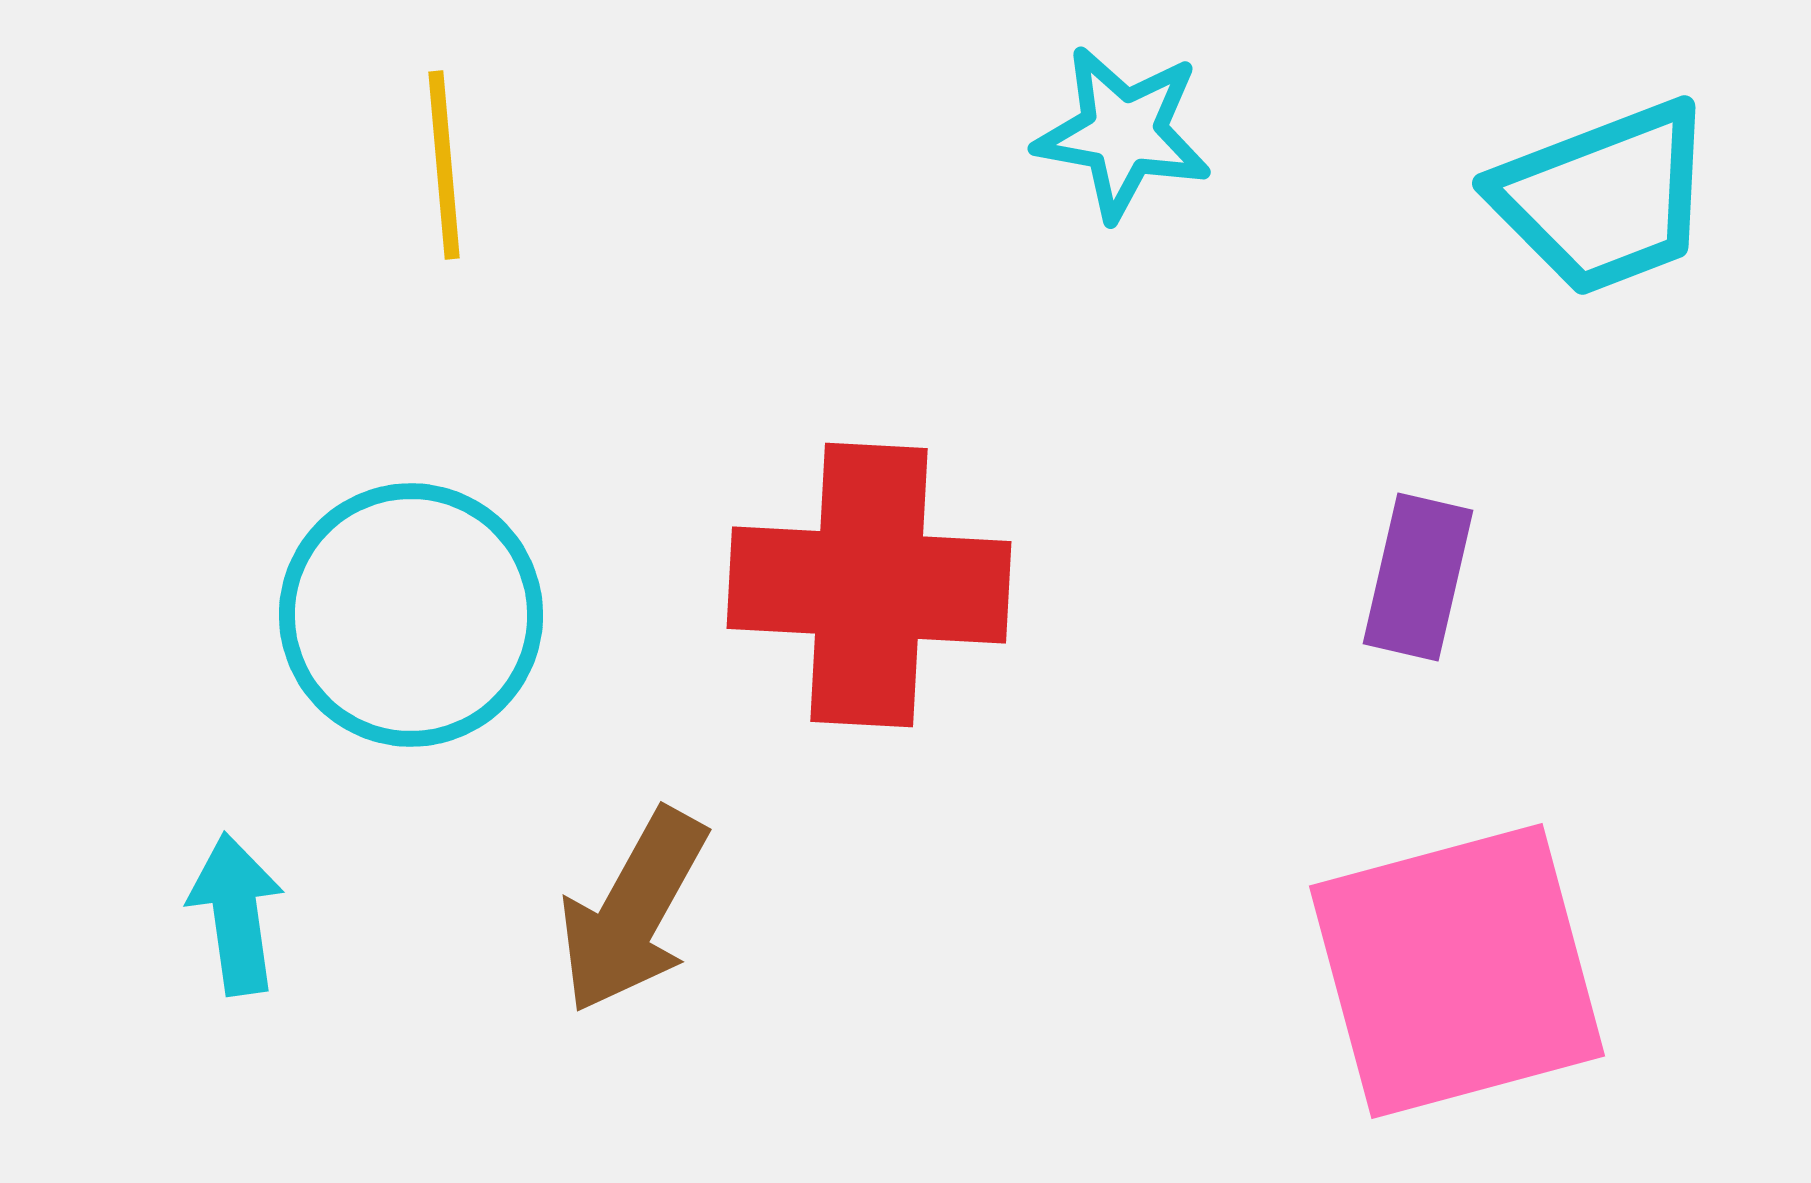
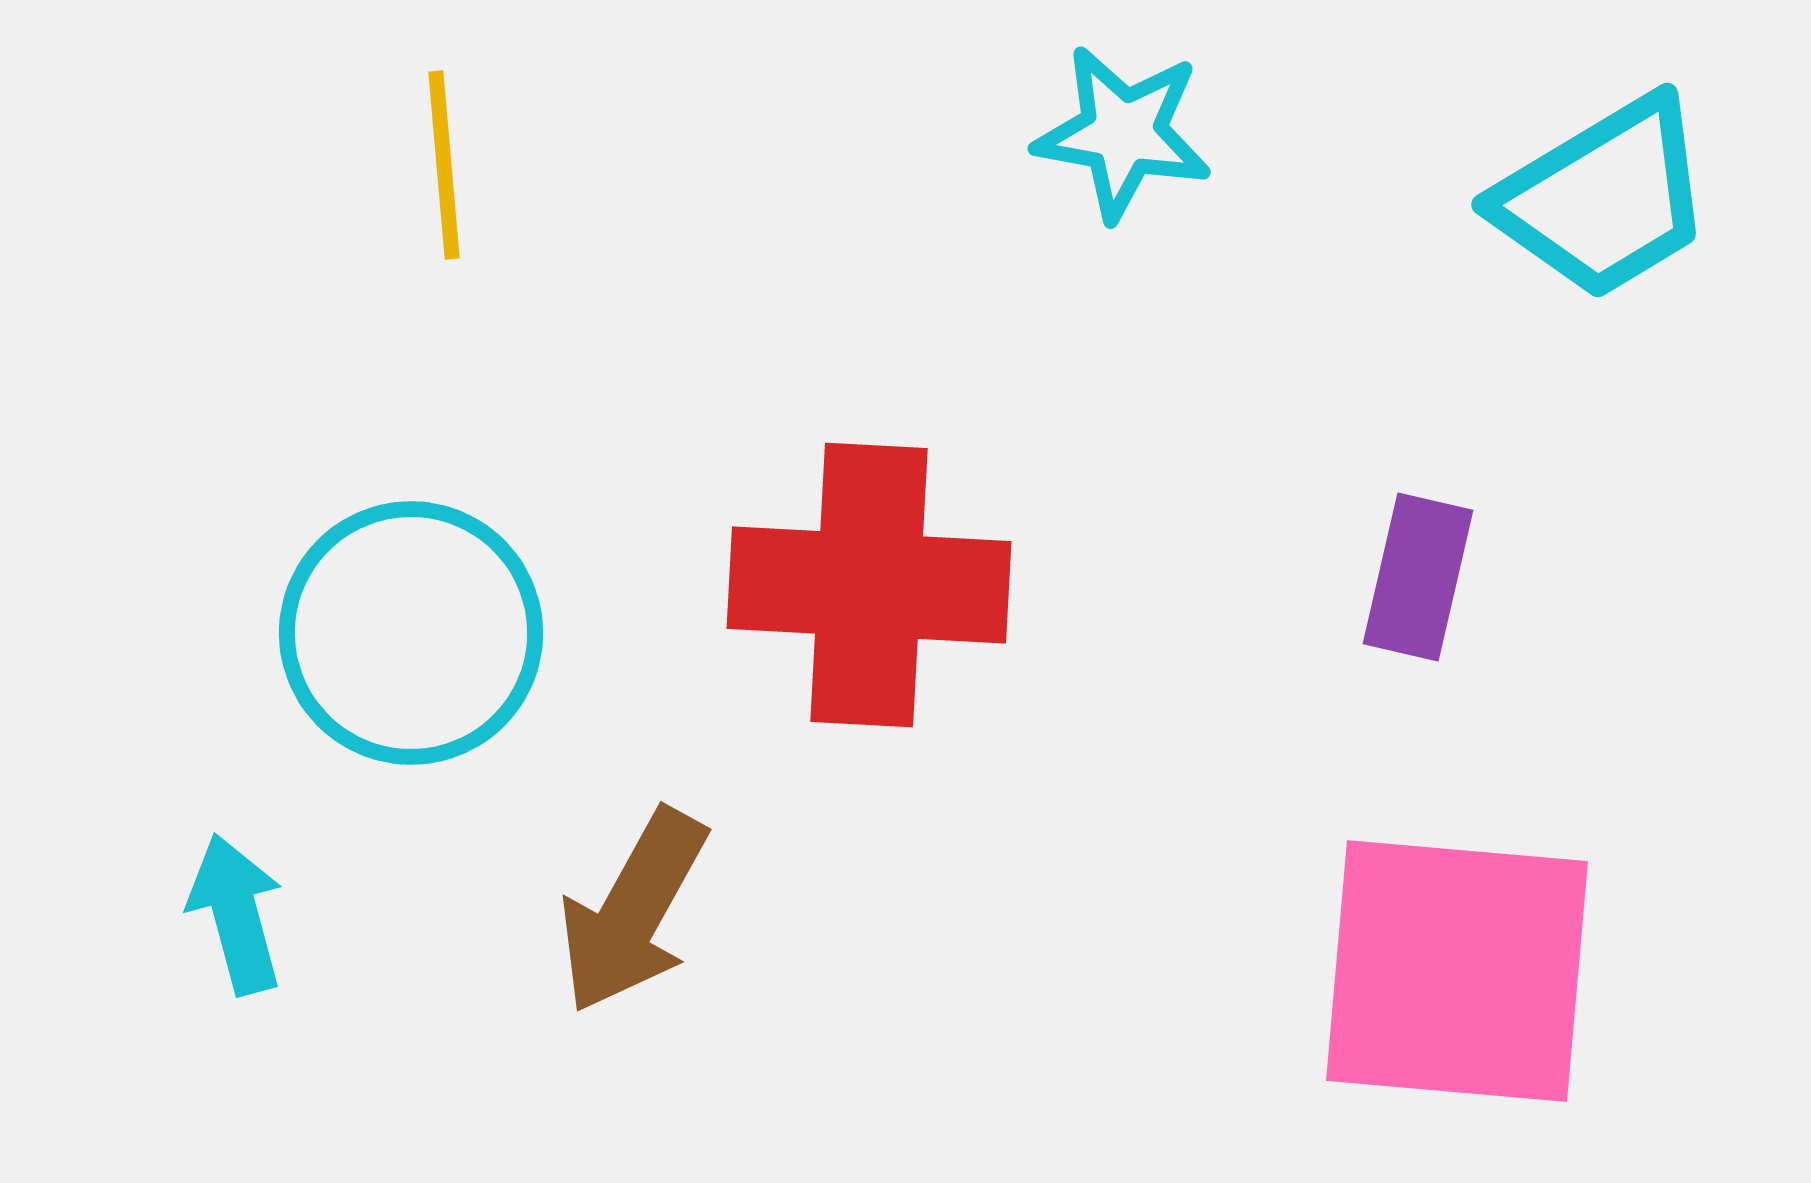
cyan trapezoid: rotated 10 degrees counterclockwise
cyan circle: moved 18 px down
cyan arrow: rotated 7 degrees counterclockwise
pink square: rotated 20 degrees clockwise
